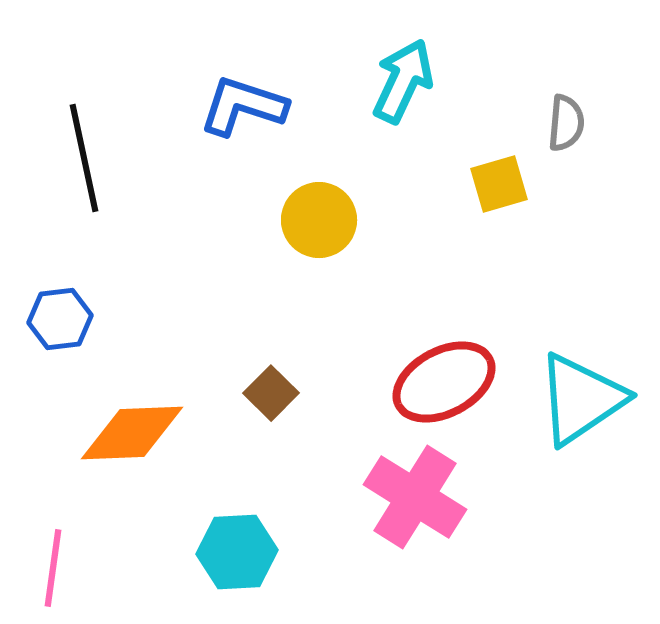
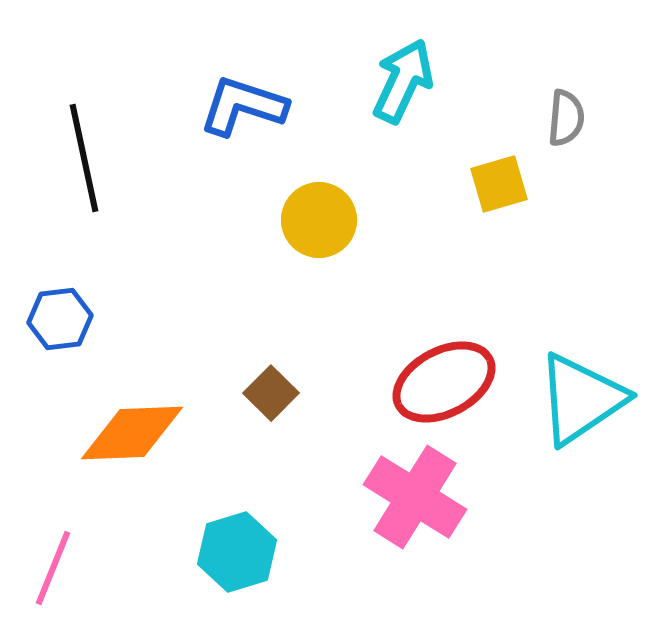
gray semicircle: moved 5 px up
cyan hexagon: rotated 14 degrees counterclockwise
pink line: rotated 14 degrees clockwise
